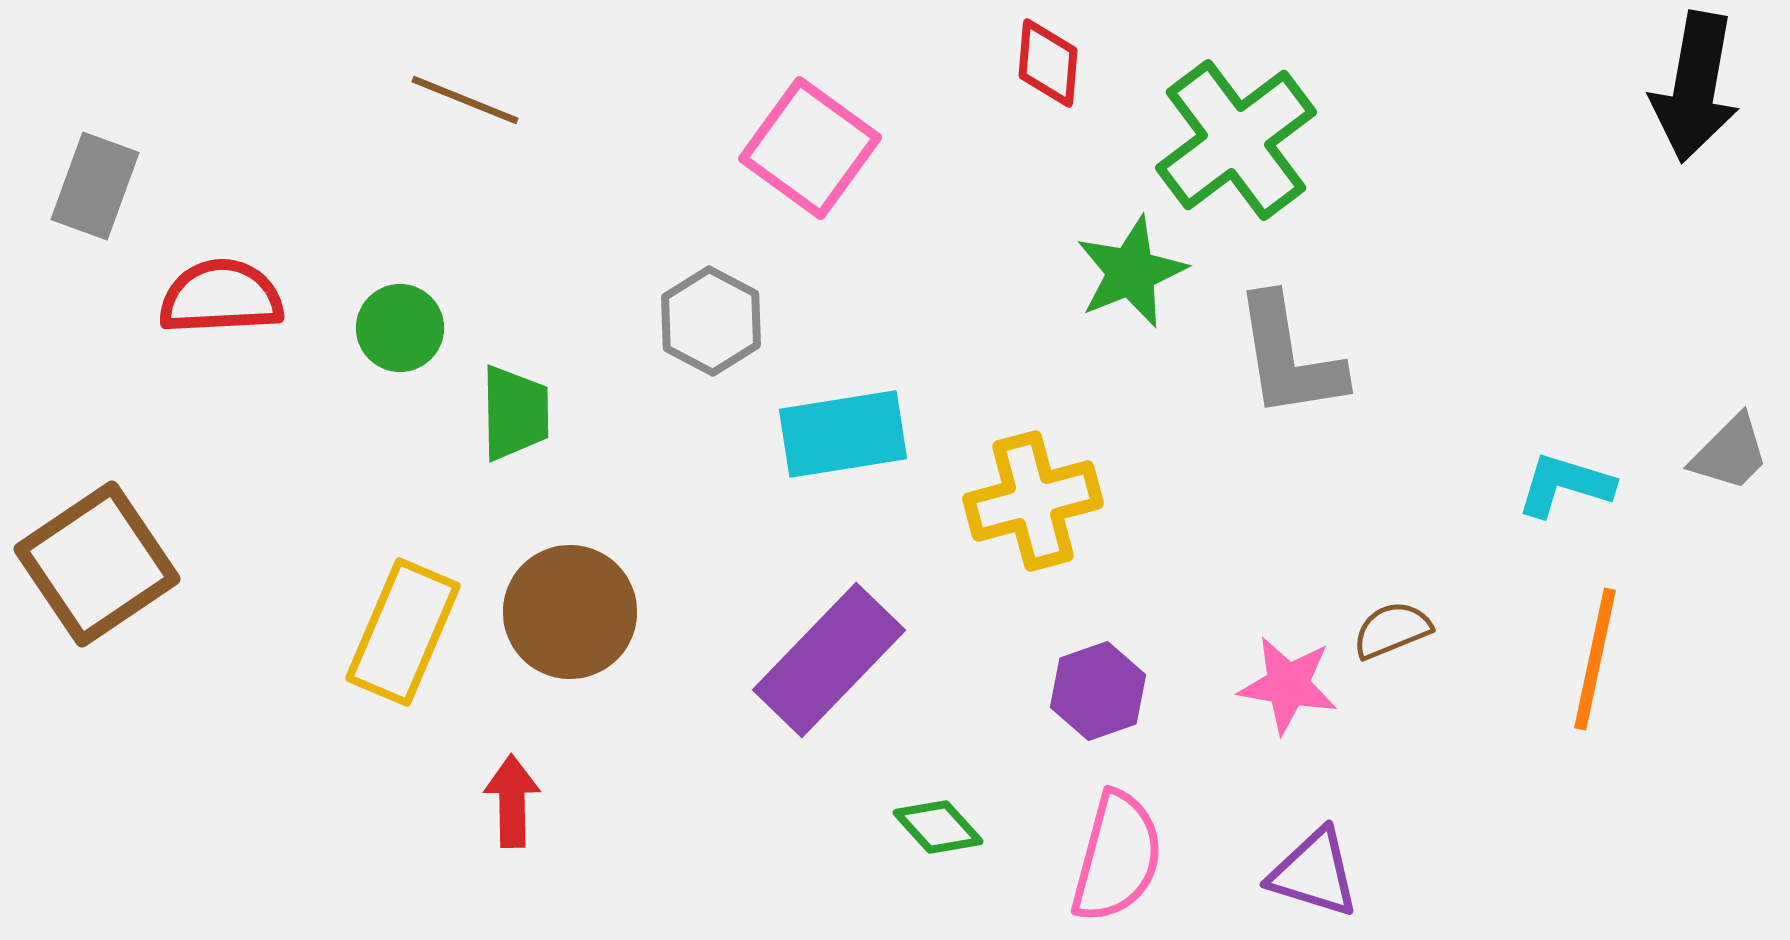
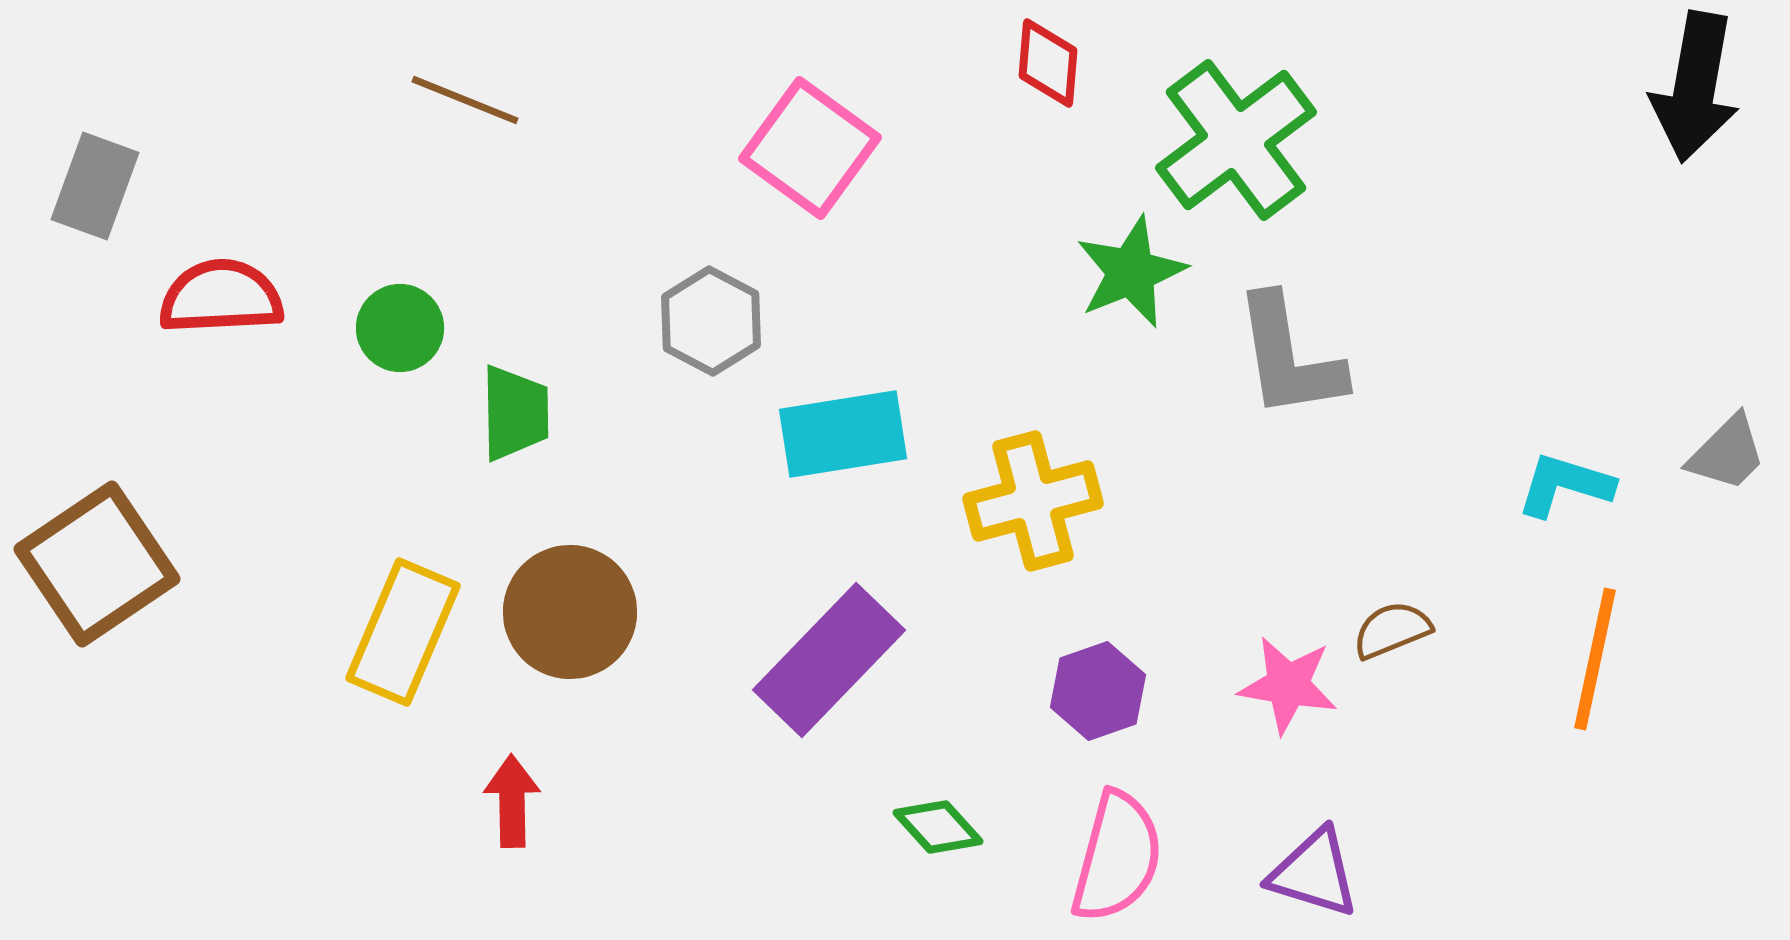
gray trapezoid: moved 3 px left
